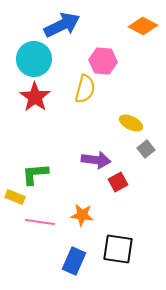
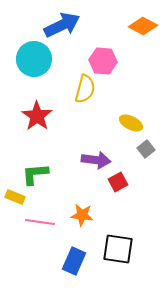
red star: moved 2 px right, 19 px down
